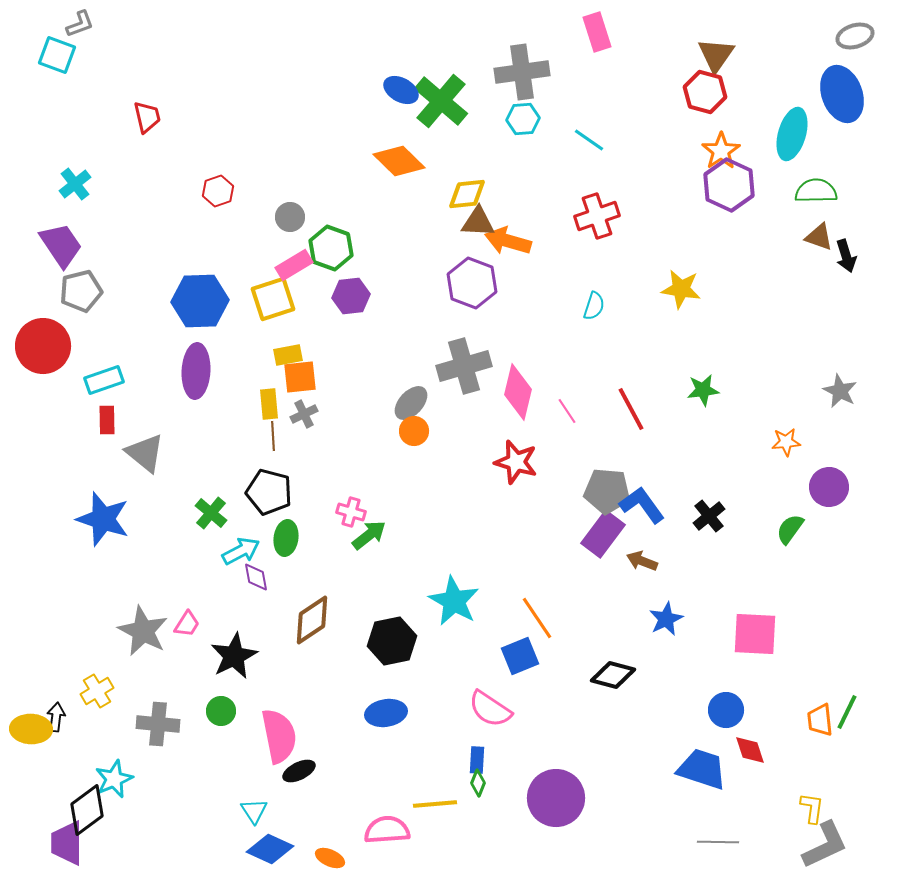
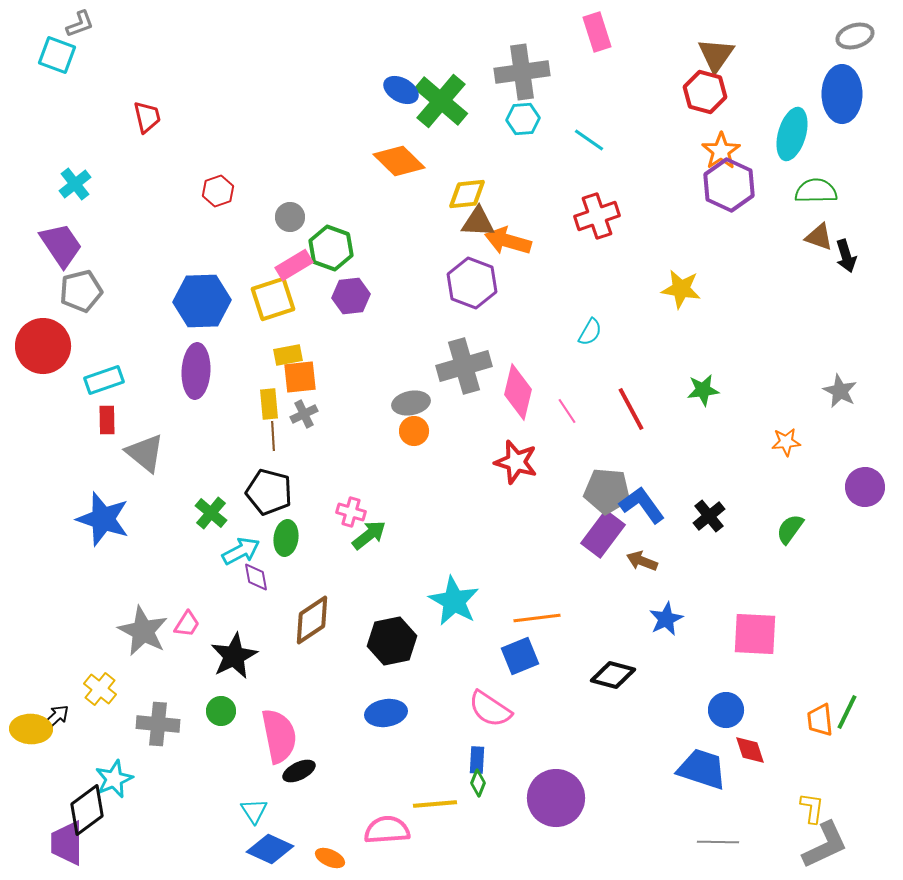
blue ellipse at (842, 94): rotated 20 degrees clockwise
blue hexagon at (200, 301): moved 2 px right
cyan semicircle at (594, 306): moved 4 px left, 26 px down; rotated 12 degrees clockwise
gray ellipse at (411, 403): rotated 36 degrees clockwise
purple circle at (829, 487): moved 36 px right
orange line at (537, 618): rotated 63 degrees counterclockwise
yellow cross at (97, 691): moved 3 px right, 2 px up; rotated 20 degrees counterclockwise
black arrow at (56, 717): rotated 40 degrees clockwise
